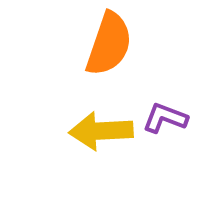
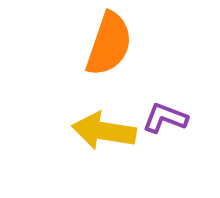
yellow arrow: moved 3 px right; rotated 12 degrees clockwise
